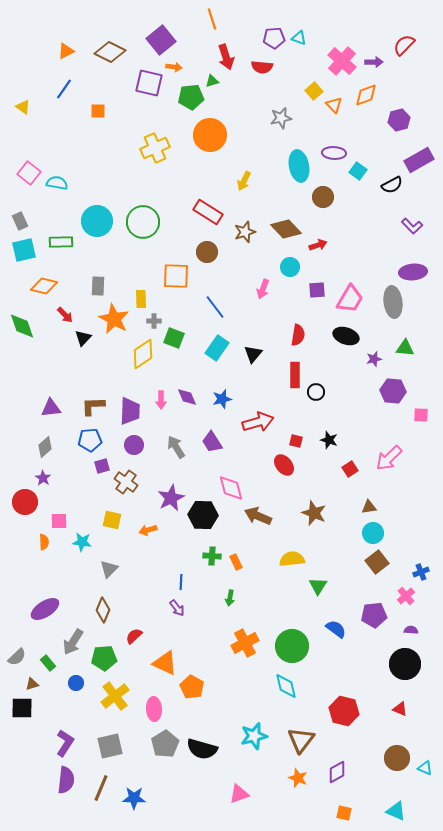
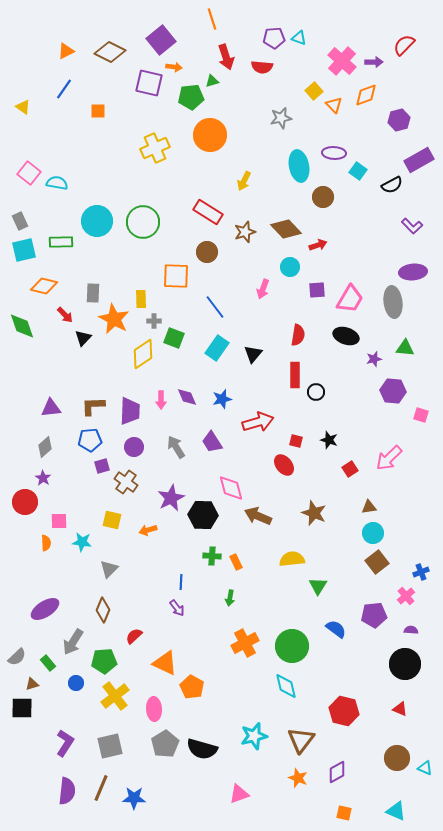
gray rectangle at (98, 286): moved 5 px left, 7 px down
pink square at (421, 415): rotated 14 degrees clockwise
purple circle at (134, 445): moved 2 px down
orange semicircle at (44, 542): moved 2 px right, 1 px down
green pentagon at (104, 658): moved 3 px down
purple semicircle at (66, 780): moved 1 px right, 11 px down
